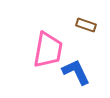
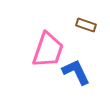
pink trapezoid: rotated 9 degrees clockwise
